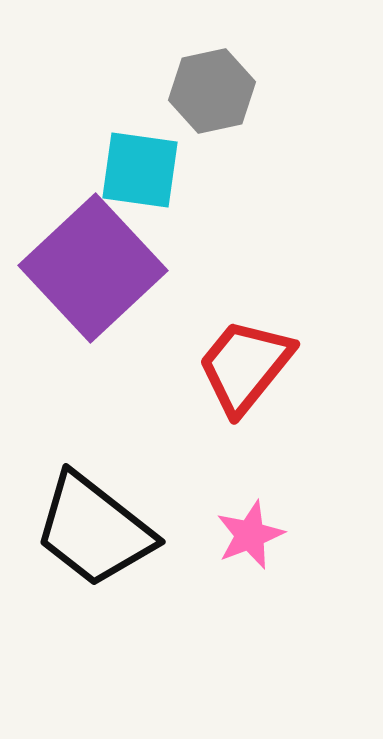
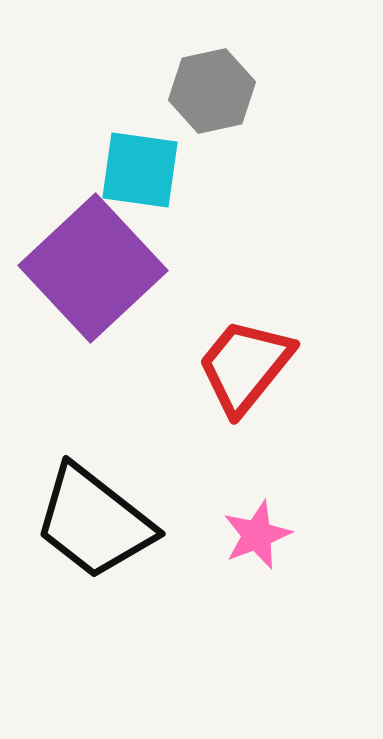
black trapezoid: moved 8 px up
pink star: moved 7 px right
